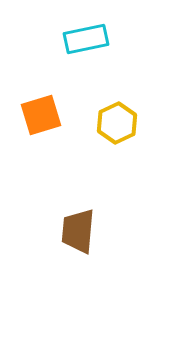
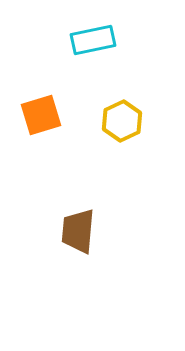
cyan rectangle: moved 7 px right, 1 px down
yellow hexagon: moved 5 px right, 2 px up
